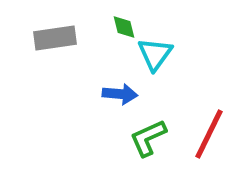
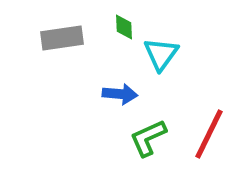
green diamond: rotated 12 degrees clockwise
gray rectangle: moved 7 px right
cyan triangle: moved 6 px right
